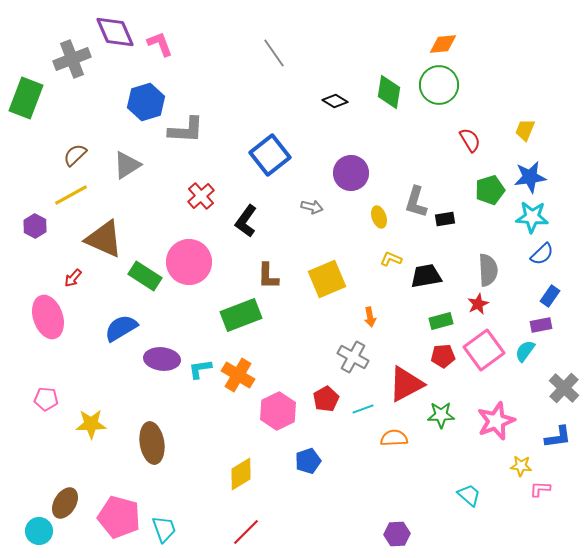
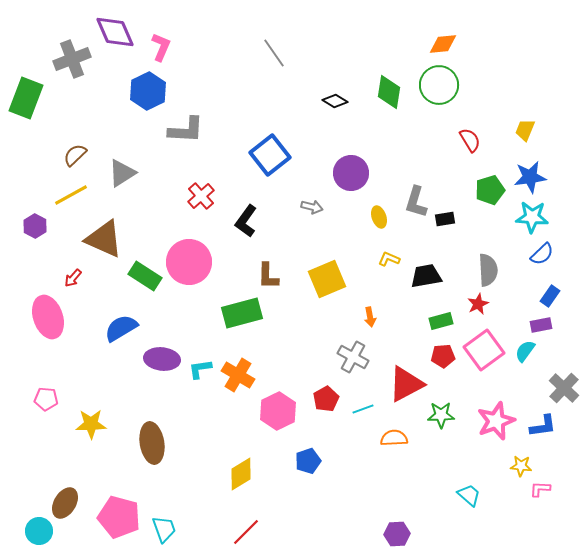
pink L-shape at (160, 44): moved 1 px right, 3 px down; rotated 44 degrees clockwise
blue hexagon at (146, 102): moved 2 px right, 11 px up; rotated 9 degrees counterclockwise
gray triangle at (127, 165): moved 5 px left, 8 px down
yellow L-shape at (391, 259): moved 2 px left
green rectangle at (241, 315): moved 1 px right, 2 px up; rotated 6 degrees clockwise
blue L-shape at (558, 437): moved 15 px left, 11 px up
